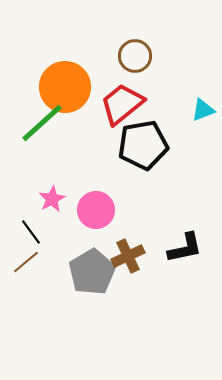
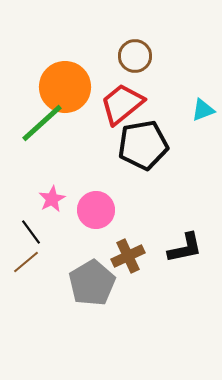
gray pentagon: moved 11 px down
